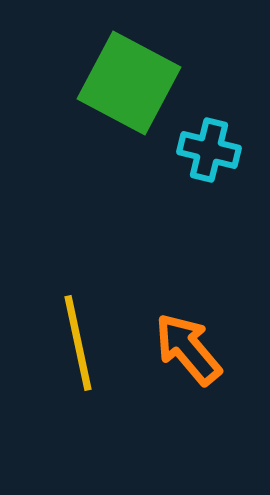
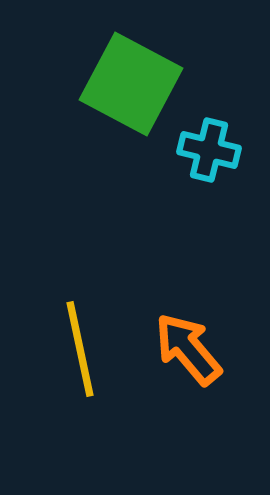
green square: moved 2 px right, 1 px down
yellow line: moved 2 px right, 6 px down
